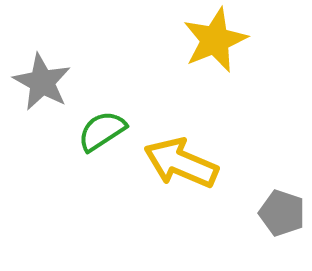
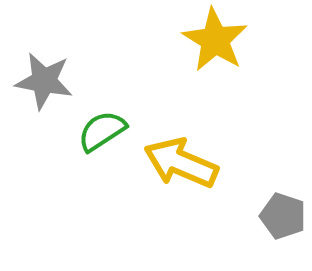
yellow star: rotated 18 degrees counterclockwise
gray star: moved 2 px right, 1 px up; rotated 18 degrees counterclockwise
gray pentagon: moved 1 px right, 3 px down
